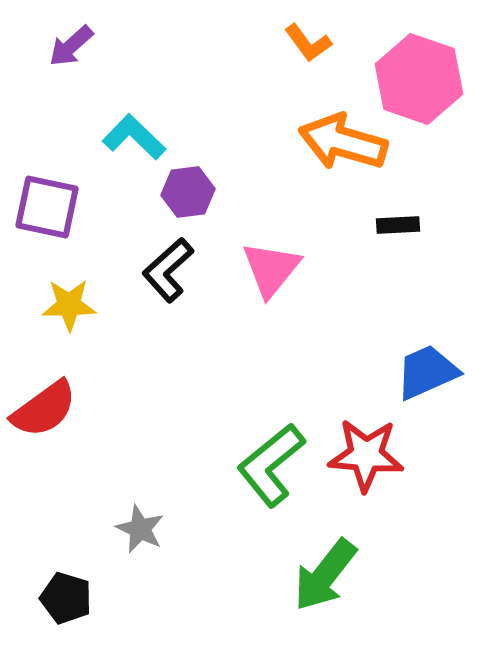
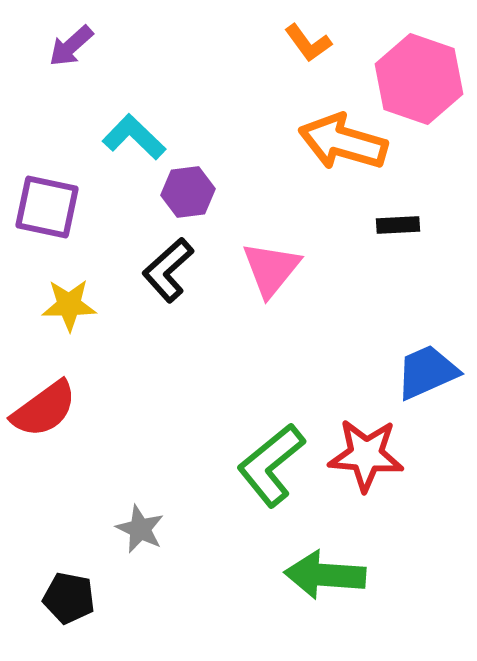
green arrow: rotated 56 degrees clockwise
black pentagon: moved 3 px right; rotated 6 degrees counterclockwise
